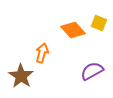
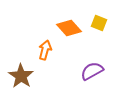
orange diamond: moved 4 px left, 2 px up
orange arrow: moved 3 px right, 3 px up
